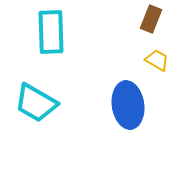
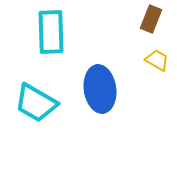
blue ellipse: moved 28 px left, 16 px up
